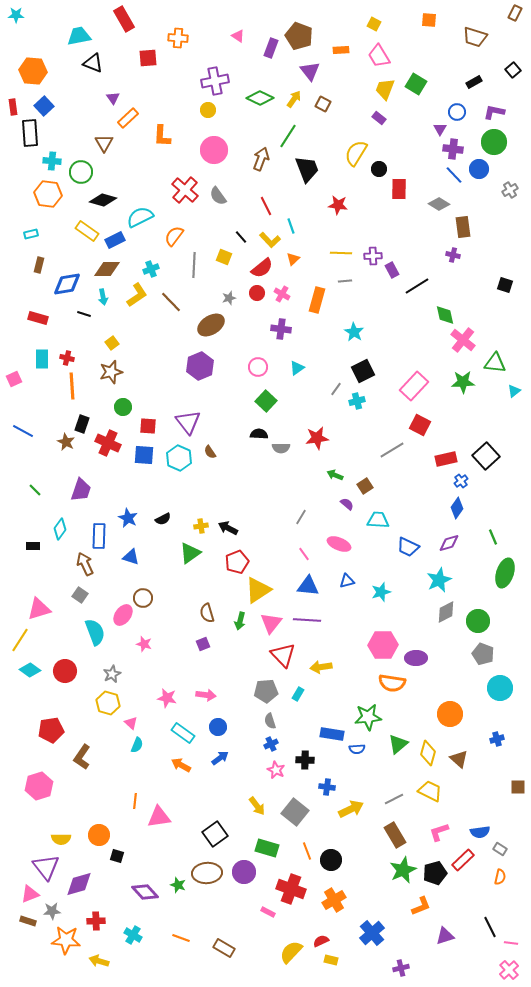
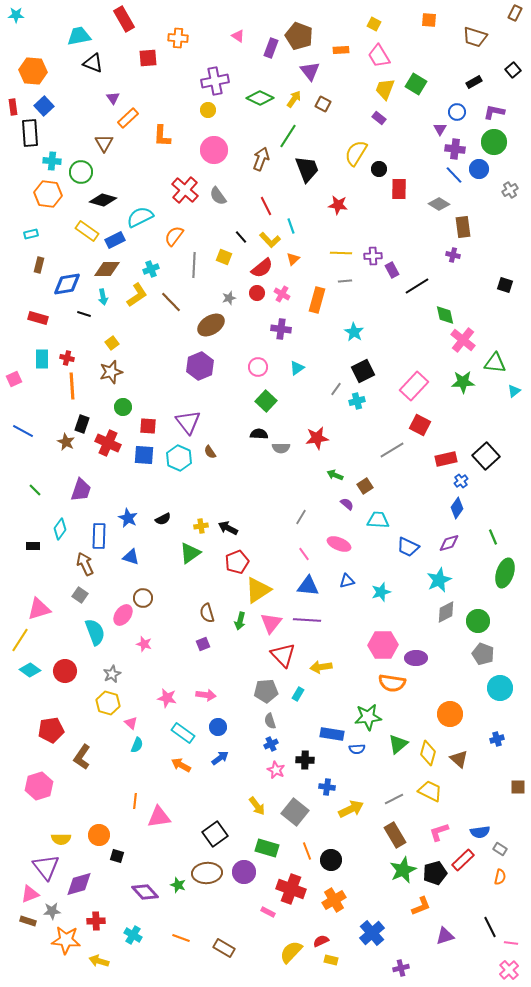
purple cross at (453, 149): moved 2 px right
